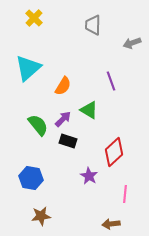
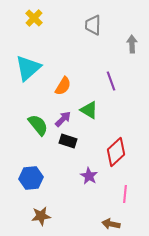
gray arrow: moved 1 px down; rotated 108 degrees clockwise
red diamond: moved 2 px right
blue hexagon: rotated 15 degrees counterclockwise
brown arrow: rotated 18 degrees clockwise
